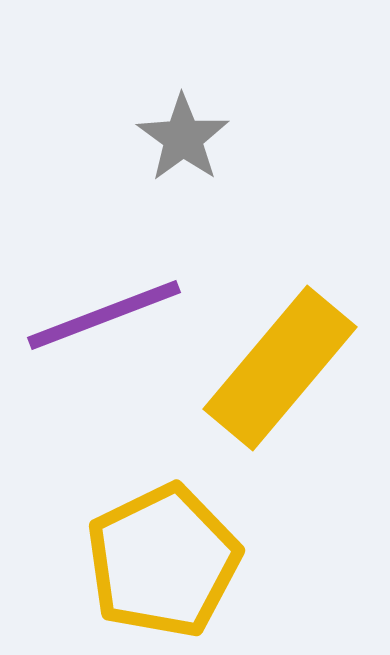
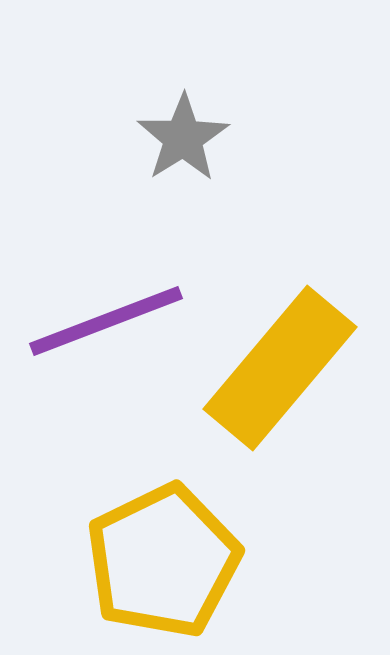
gray star: rotated 4 degrees clockwise
purple line: moved 2 px right, 6 px down
